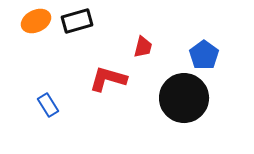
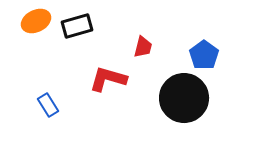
black rectangle: moved 5 px down
